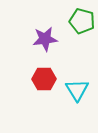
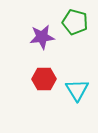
green pentagon: moved 7 px left, 1 px down
purple star: moved 3 px left, 2 px up
